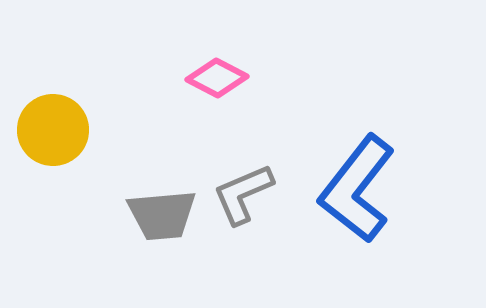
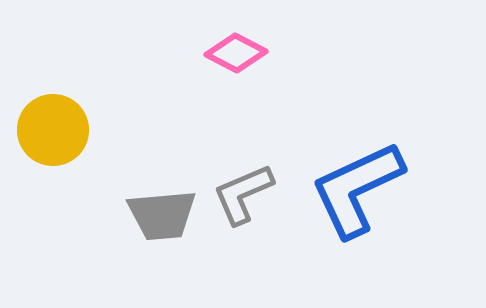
pink diamond: moved 19 px right, 25 px up
blue L-shape: rotated 27 degrees clockwise
